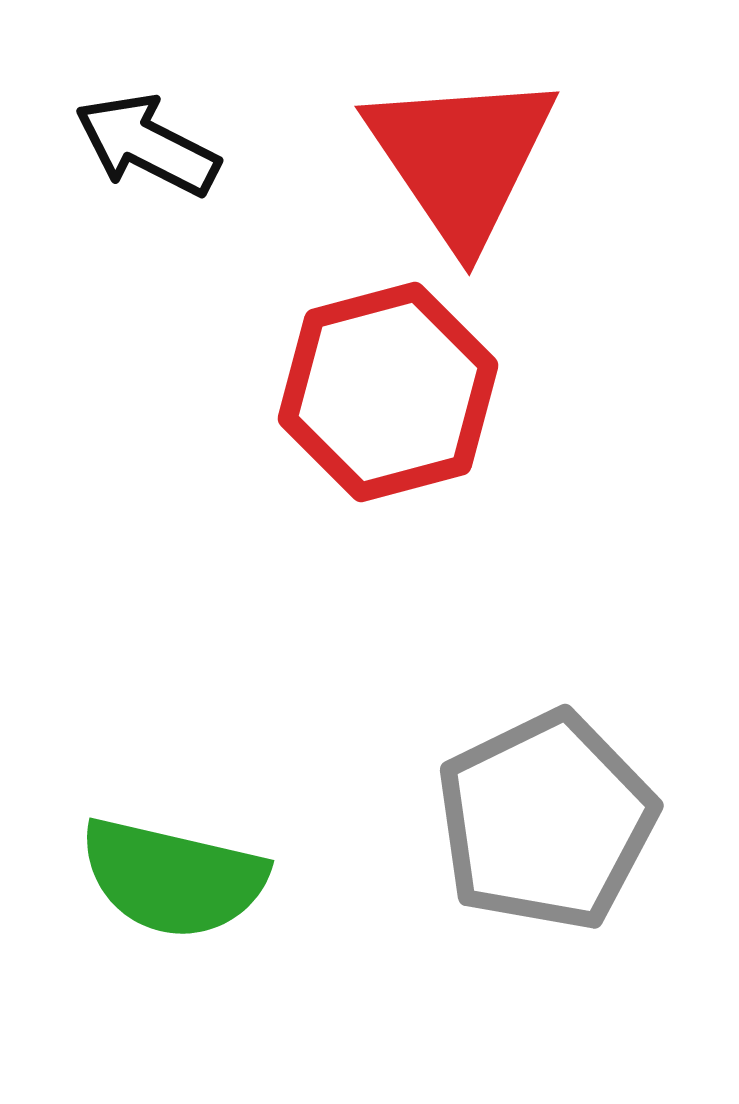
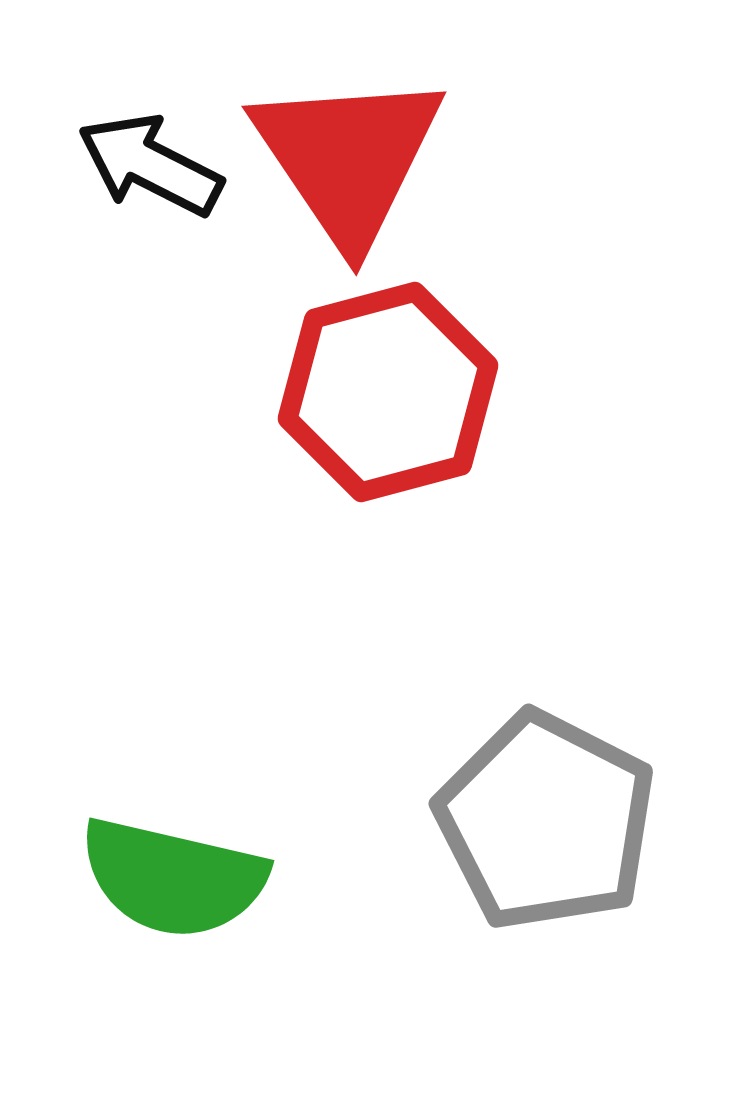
black arrow: moved 3 px right, 20 px down
red triangle: moved 113 px left
gray pentagon: rotated 19 degrees counterclockwise
